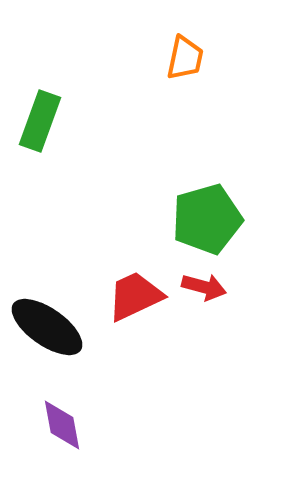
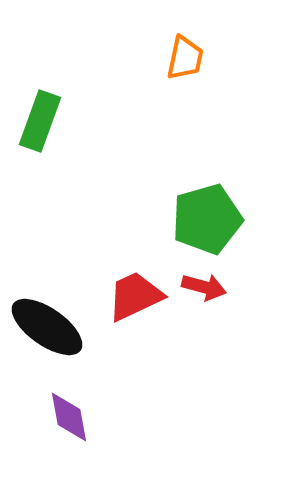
purple diamond: moved 7 px right, 8 px up
